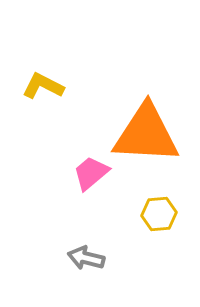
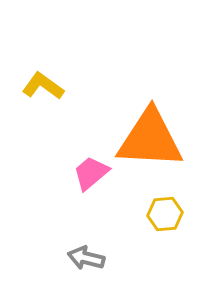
yellow L-shape: rotated 9 degrees clockwise
orange triangle: moved 4 px right, 5 px down
yellow hexagon: moved 6 px right
